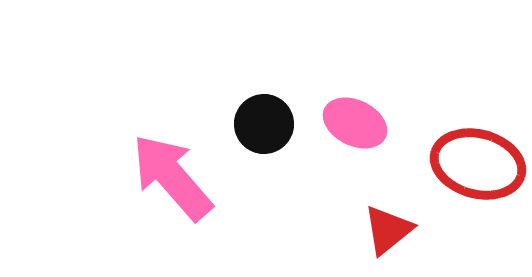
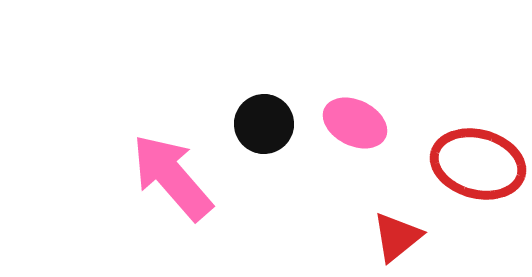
red triangle: moved 9 px right, 7 px down
